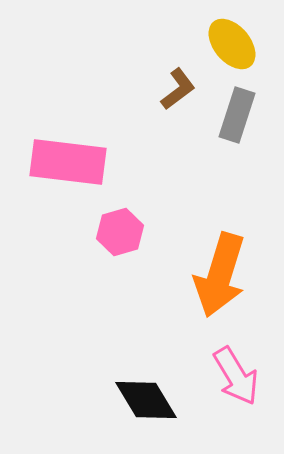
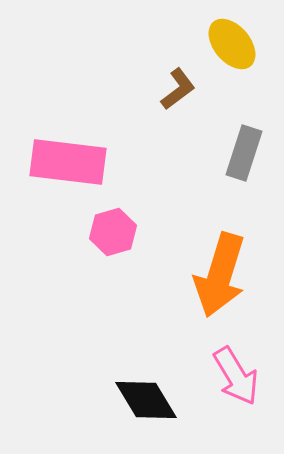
gray rectangle: moved 7 px right, 38 px down
pink hexagon: moved 7 px left
